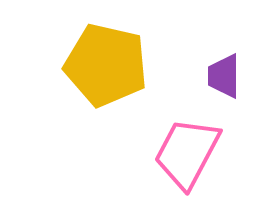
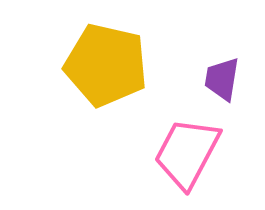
purple trapezoid: moved 2 px left, 3 px down; rotated 9 degrees clockwise
